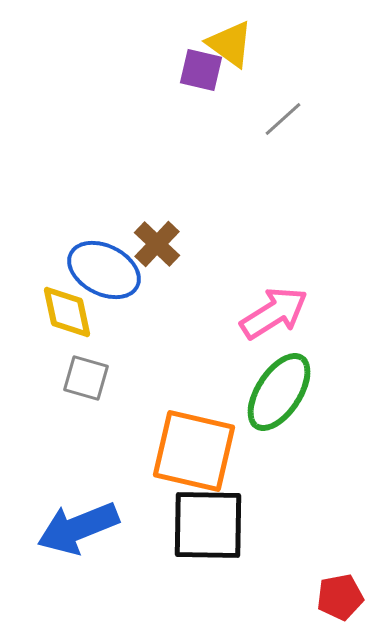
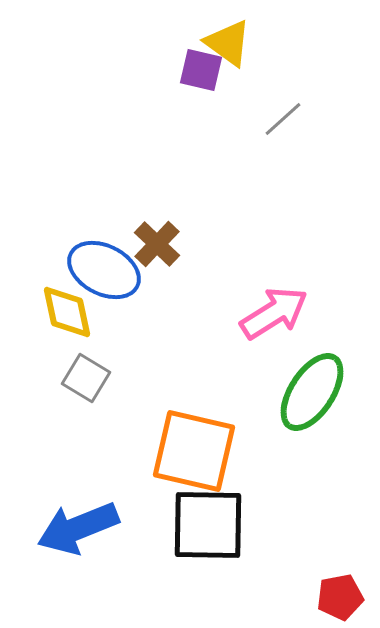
yellow triangle: moved 2 px left, 1 px up
gray square: rotated 15 degrees clockwise
green ellipse: moved 33 px right
